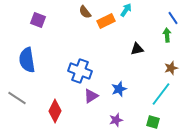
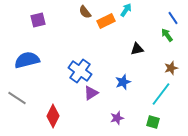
purple square: rotated 35 degrees counterclockwise
green arrow: rotated 32 degrees counterclockwise
blue semicircle: rotated 85 degrees clockwise
blue cross: rotated 15 degrees clockwise
blue star: moved 4 px right, 7 px up
purple triangle: moved 3 px up
red diamond: moved 2 px left, 5 px down
purple star: moved 1 px right, 2 px up
